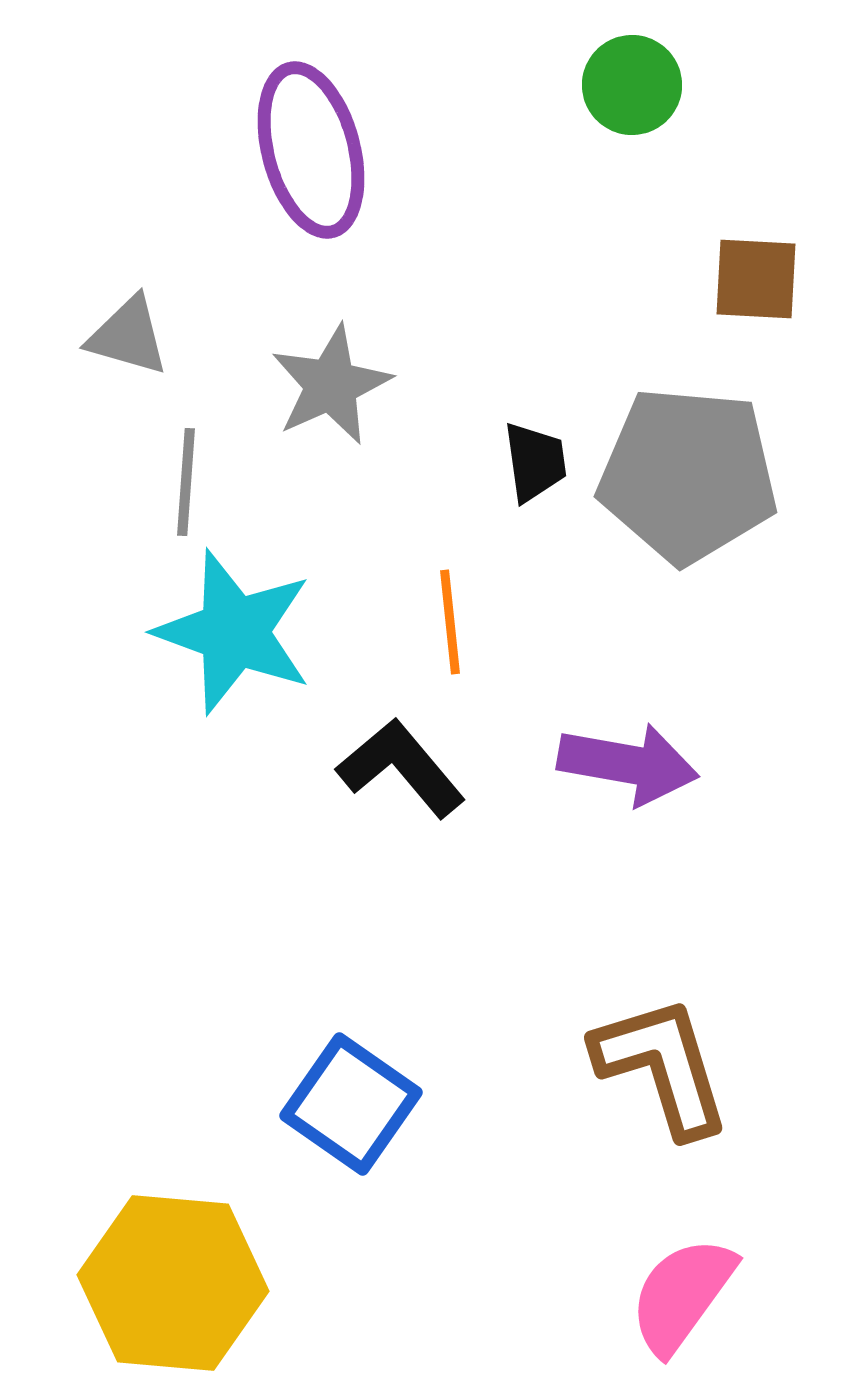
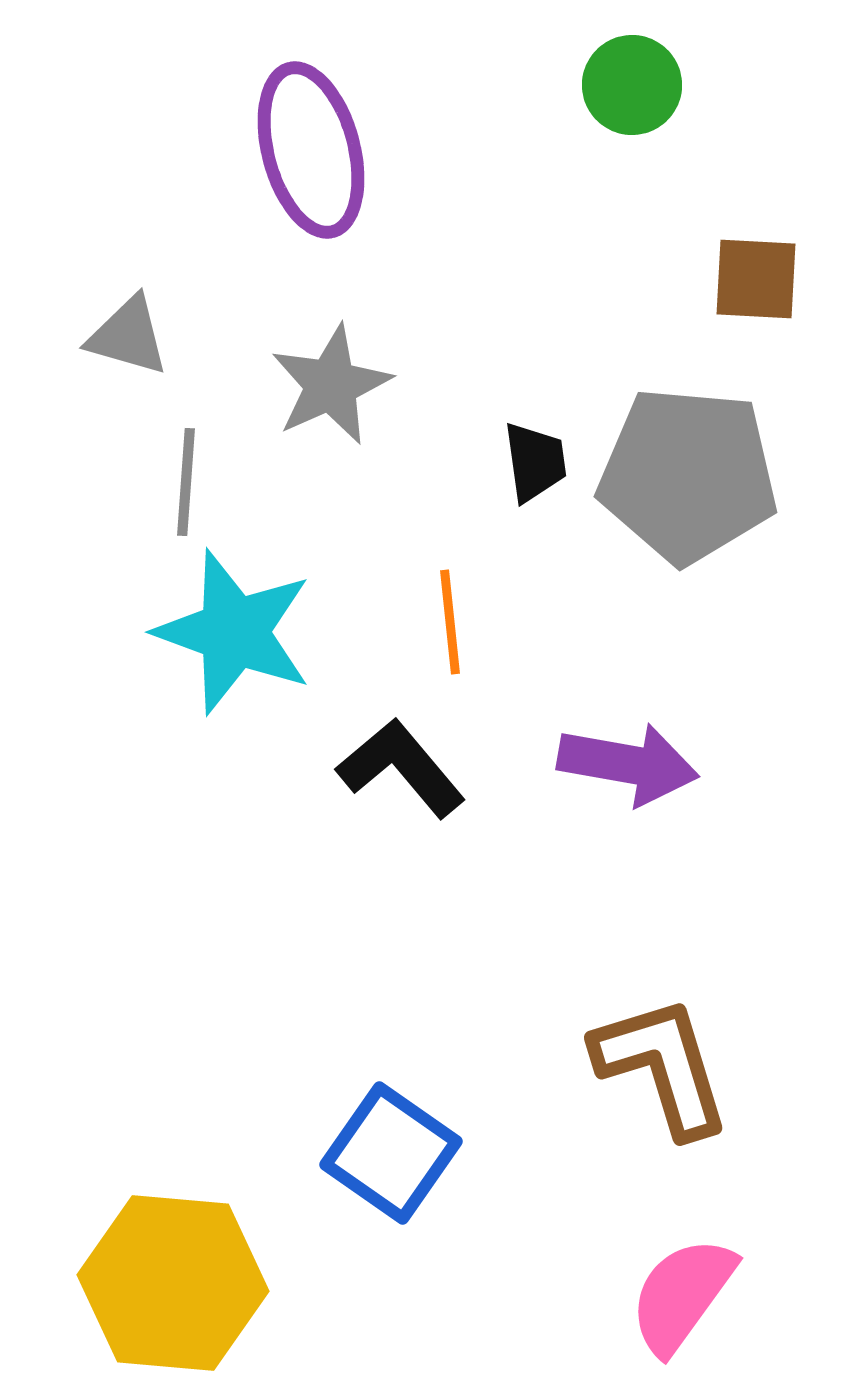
blue square: moved 40 px right, 49 px down
